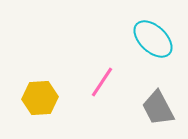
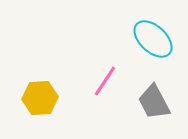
pink line: moved 3 px right, 1 px up
gray trapezoid: moved 4 px left, 6 px up
